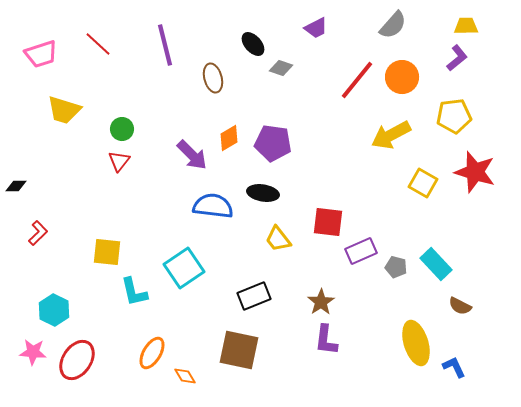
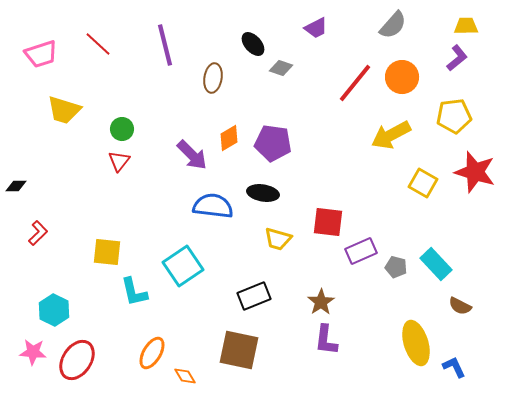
brown ellipse at (213, 78): rotated 24 degrees clockwise
red line at (357, 80): moved 2 px left, 3 px down
yellow trapezoid at (278, 239): rotated 36 degrees counterclockwise
cyan square at (184, 268): moved 1 px left, 2 px up
